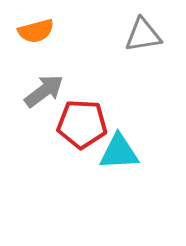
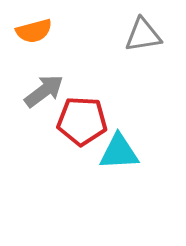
orange semicircle: moved 2 px left
red pentagon: moved 3 px up
